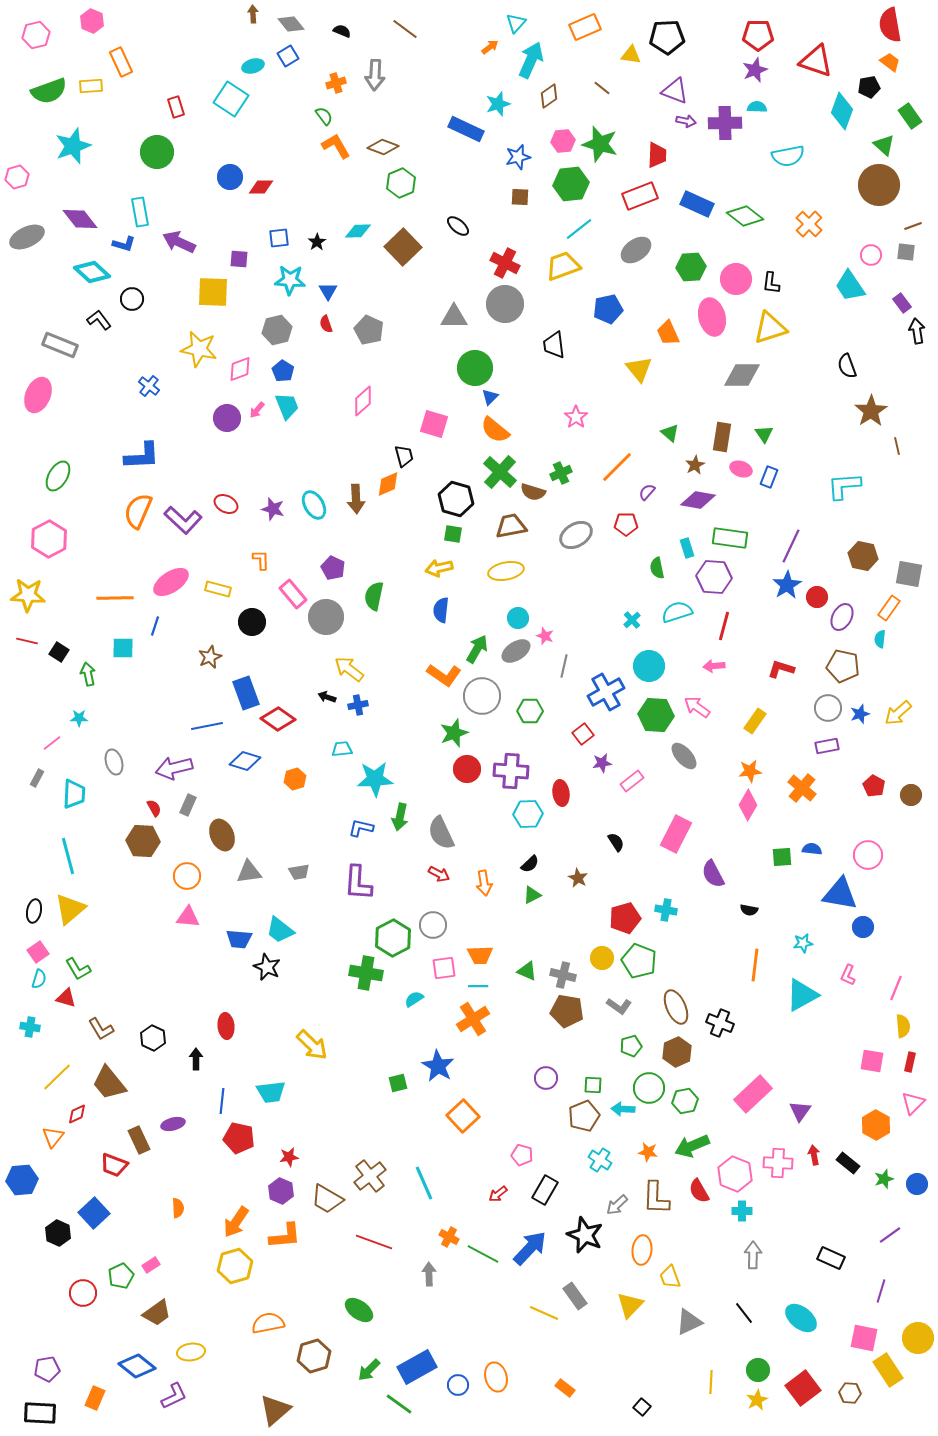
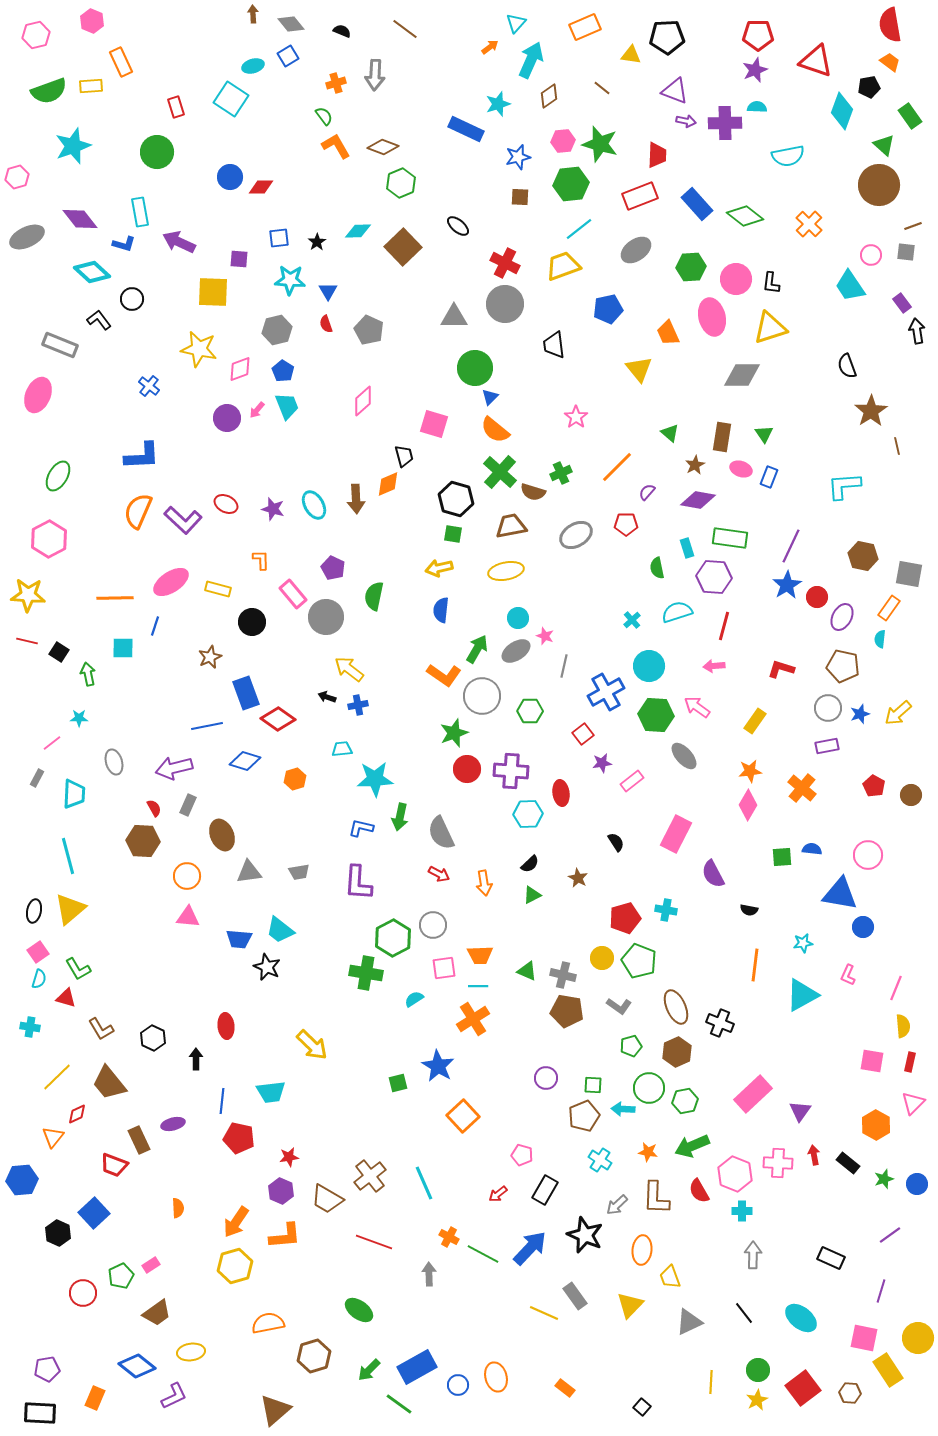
blue rectangle at (697, 204): rotated 24 degrees clockwise
